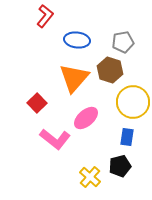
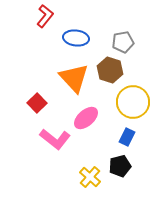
blue ellipse: moved 1 px left, 2 px up
orange triangle: rotated 24 degrees counterclockwise
blue rectangle: rotated 18 degrees clockwise
